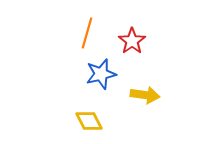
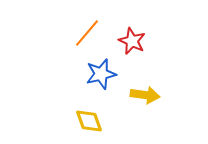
orange line: rotated 24 degrees clockwise
red star: rotated 12 degrees counterclockwise
yellow diamond: rotated 8 degrees clockwise
